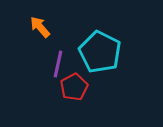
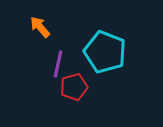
cyan pentagon: moved 5 px right; rotated 6 degrees counterclockwise
red pentagon: rotated 12 degrees clockwise
